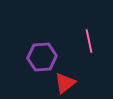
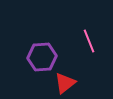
pink line: rotated 10 degrees counterclockwise
